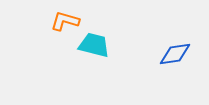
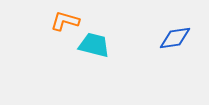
blue diamond: moved 16 px up
